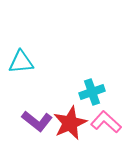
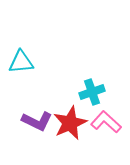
purple L-shape: rotated 12 degrees counterclockwise
